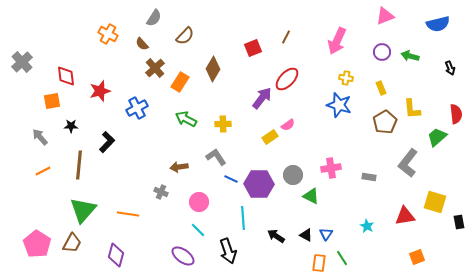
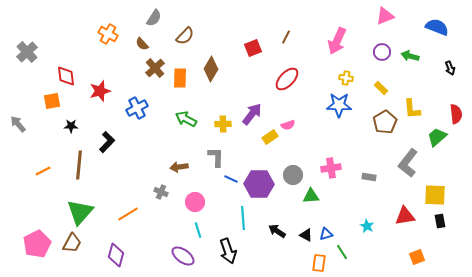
blue semicircle at (438, 24): moved 1 px left, 3 px down; rotated 145 degrees counterclockwise
gray cross at (22, 62): moved 5 px right, 10 px up
brown diamond at (213, 69): moved 2 px left
orange rectangle at (180, 82): moved 4 px up; rotated 30 degrees counterclockwise
yellow rectangle at (381, 88): rotated 24 degrees counterclockwise
purple arrow at (262, 98): moved 10 px left, 16 px down
blue star at (339, 105): rotated 15 degrees counterclockwise
pink semicircle at (288, 125): rotated 16 degrees clockwise
gray arrow at (40, 137): moved 22 px left, 13 px up
gray L-shape at (216, 157): rotated 35 degrees clockwise
green triangle at (311, 196): rotated 30 degrees counterclockwise
pink circle at (199, 202): moved 4 px left
yellow square at (435, 202): moved 7 px up; rotated 15 degrees counterclockwise
green triangle at (83, 210): moved 3 px left, 2 px down
orange line at (128, 214): rotated 40 degrees counterclockwise
black rectangle at (459, 222): moved 19 px left, 1 px up
cyan line at (198, 230): rotated 28 degrees clockwise
blue triangle at (326, 234): rotated 40 degrees clockwise
black arrow at (276, 236): moved 1 px right, 5 px up
pink pentagon at (37, 244): rotated 12 degrees clockwise
green line at (342, 258): moved 6 px up
